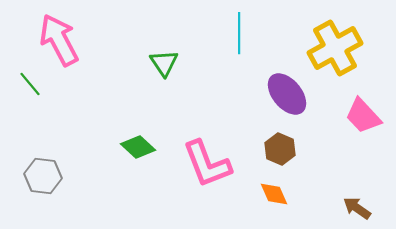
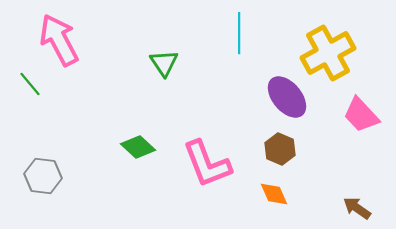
yellow cross: moved 7 px left, 5 px down
purple ellipse: moved 3 px down
pink trapezoid: moved 2 px left, 1 px up
